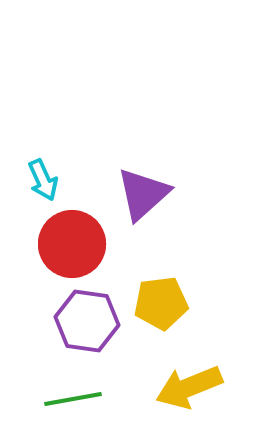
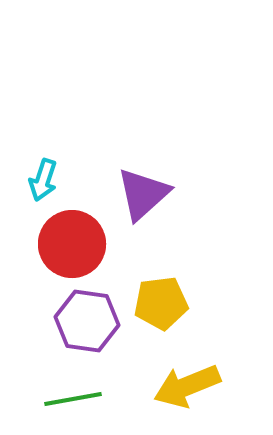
cyan arrow: rotated 42 degrees clockwise
yellow arrow: moved 2 px left, 1 px up
